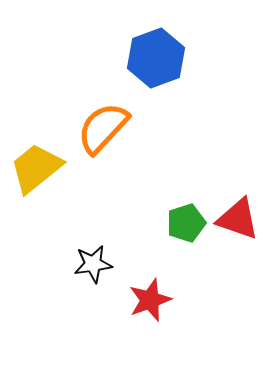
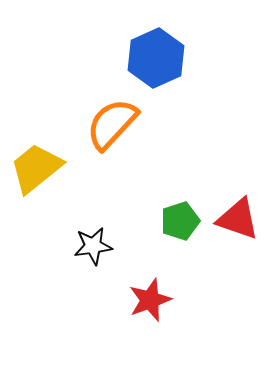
blue hexagon: rotated 4 degrees counterclockwise
orange semicircle: moved 9 px right, 4 px up
green pentagon: moved 6 px left, 2 px up
black star: moved 18 px up
